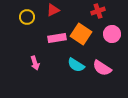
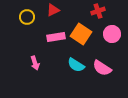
pink rectangle: moved 1 px left, 1 px up
